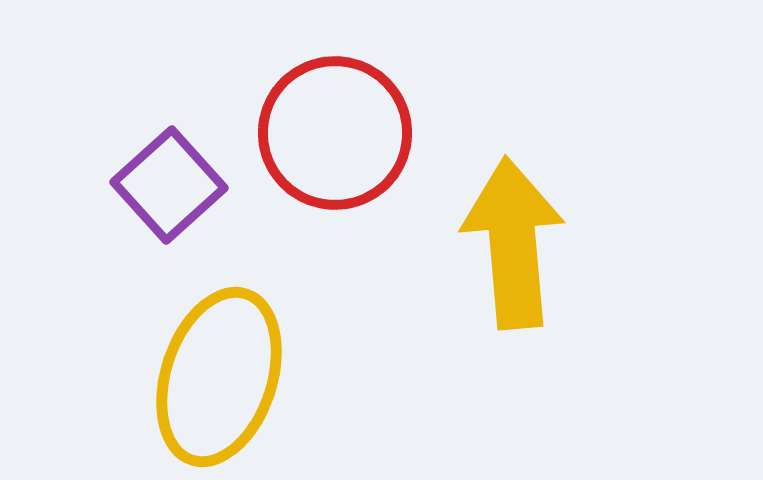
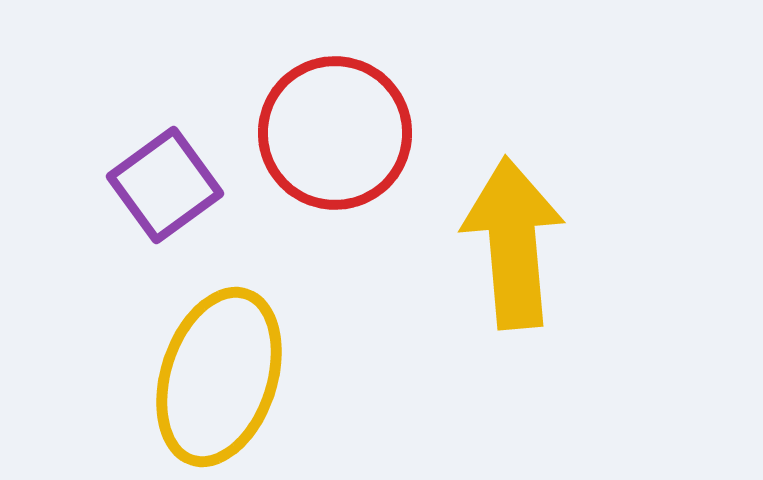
purple square: moved 4 px left; rotated 6 degrees clockwise
